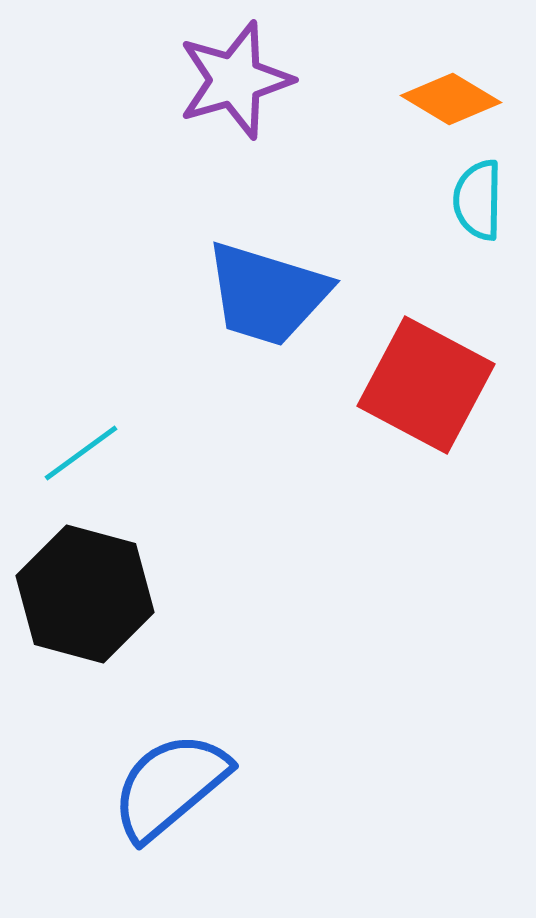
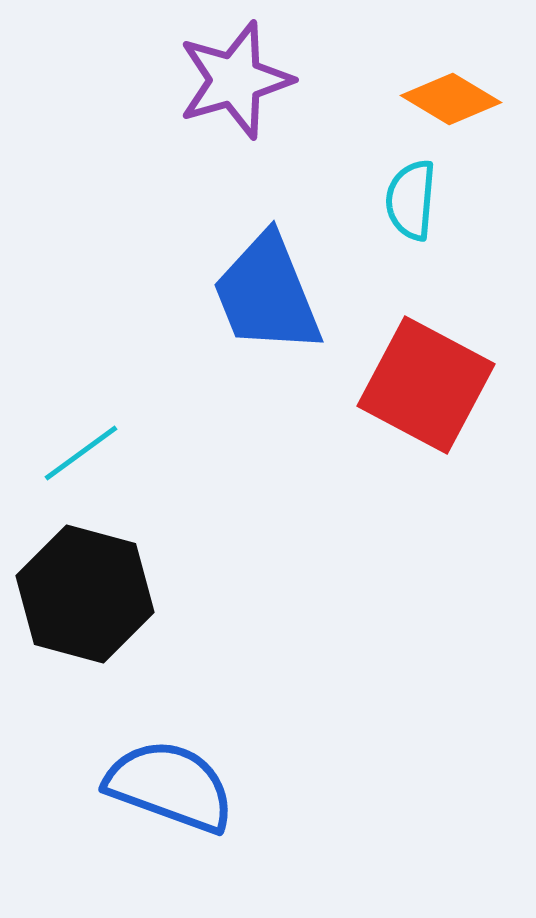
cyan semicircle: moved 67 px left; rotated 4 degrees clockwise
blue trapezoid: rotated 51 degrees clockwise
blue semicircle: rotated 60 degrees clockwise
